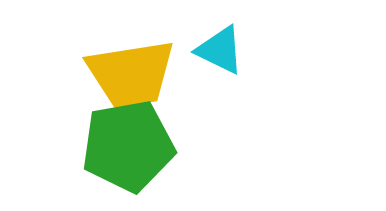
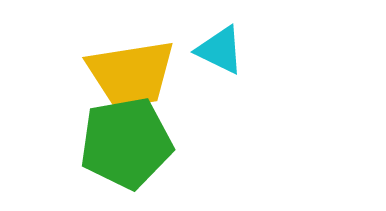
green pentagon: moved 2 px left, 3 px up
